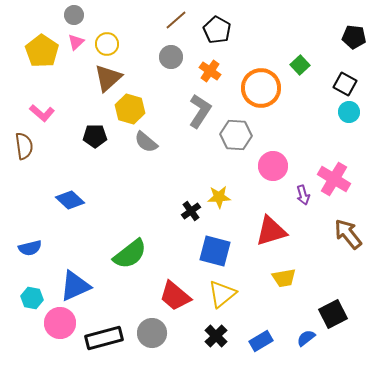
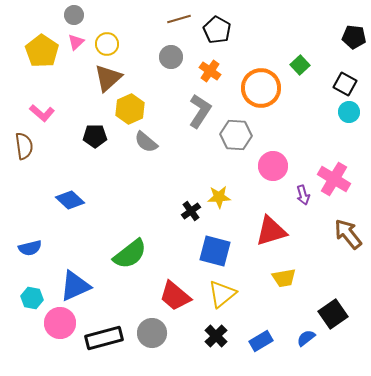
brown line at (176, 20): moved 3 px right, 1 px up; rotated 25 degrees clockwise
yellow hexagon at (130, 109): rotated 20 degrees clockwise
black square at (333, 314): rotated 8 degrees counterclockwise
